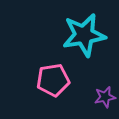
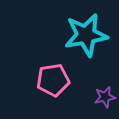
cyan star: moved 2 px right
